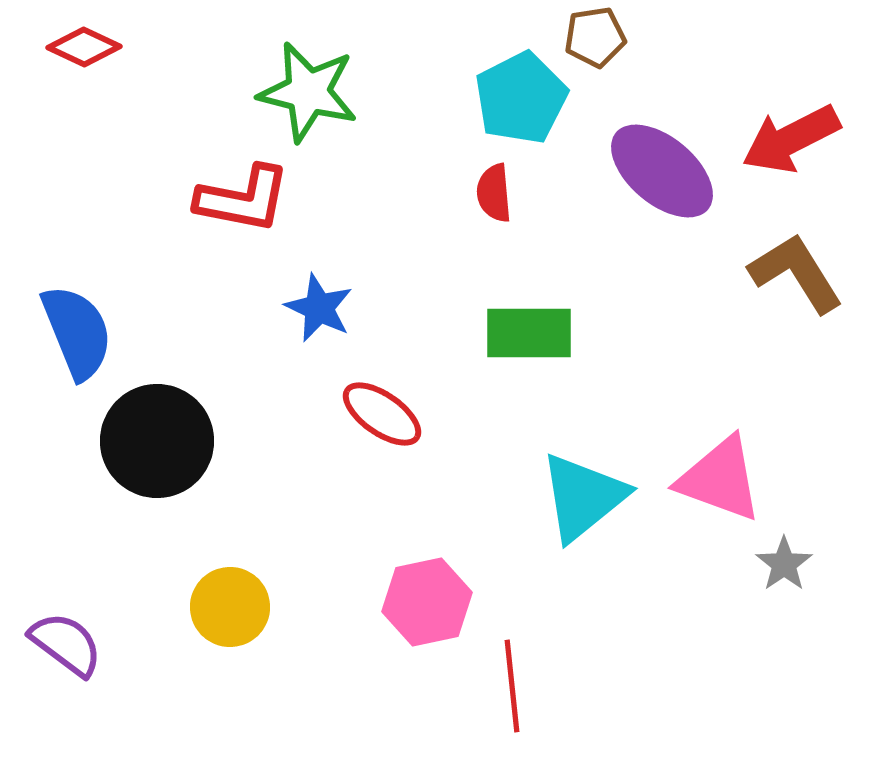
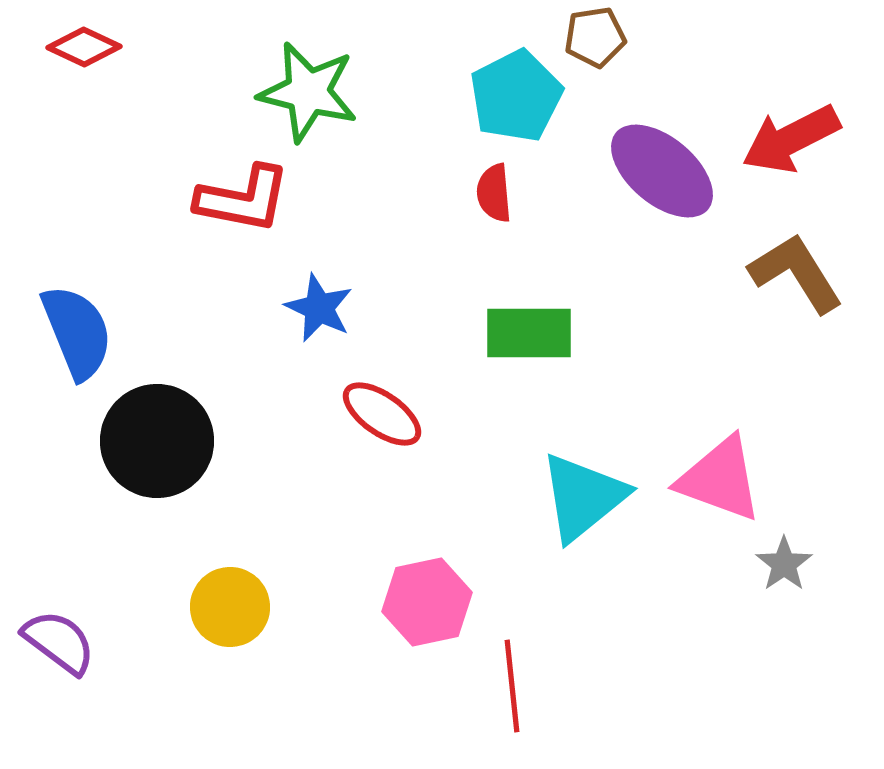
cyan pentagon: moved 5 px left, 2 px up
purple semicircle: moved 7 px left, 2 px up
